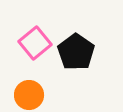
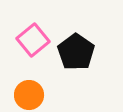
pink square: moved 2 px left, 3 px up
